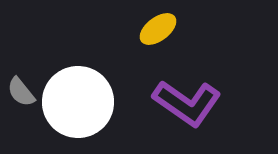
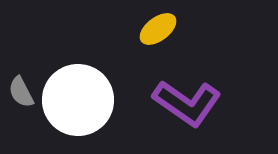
gray semicircle: rotated 12 degrees clockwise
white circle: moved 2 px up
